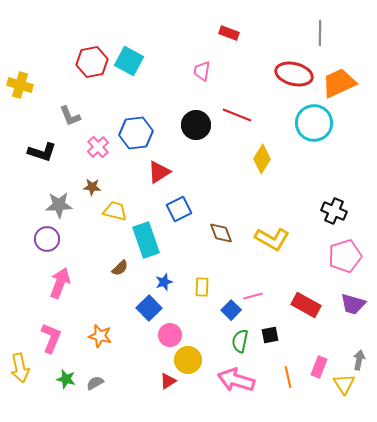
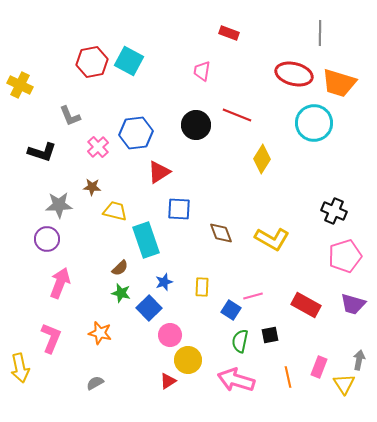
orange trapezoid at (339, 83): rotated 138 degrees counterclockwise
yellow cross at (20, 85): rotated 10 degrees clockwise
blue square at (179, 209): rotated 30 degrees clockwise
blue square at (231, 310): rotated 12 degrees counterclockwise
orange star at (100, 336): moved 3 px up
green star at (66, 379): moved 55 px right, 86 px up
